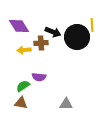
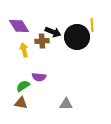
brown cross: moved 1 px right, 2 px up
yellow arrow: rotated 80 degrees clockwise
